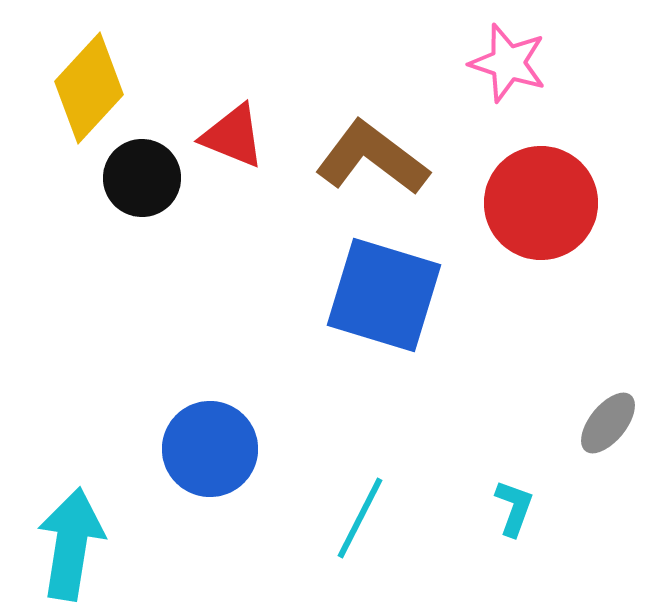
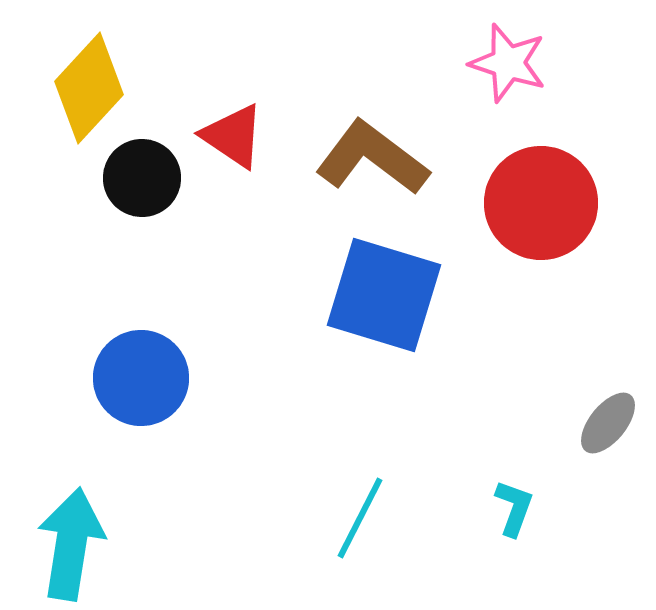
red triangle: rotated 12 degrees clockwise
blue circle: moved 69 px left, 71 px up
